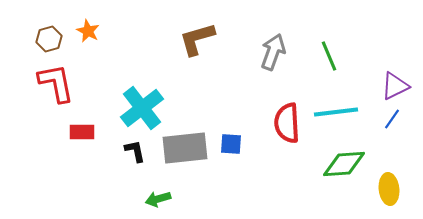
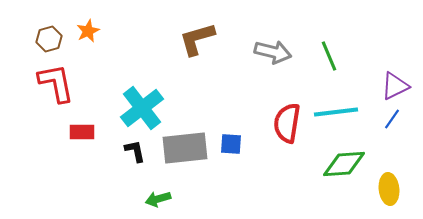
orange star: rotated 20 degrees clockwise
gray arrow: rotated 84 degrees clockwise
red semicircle: rotated 12 degrees clockwise
